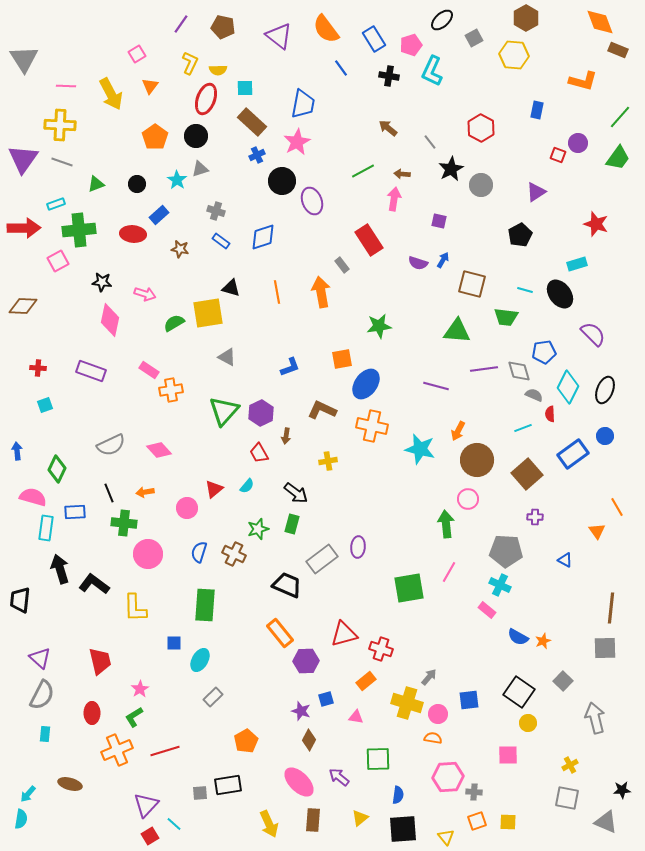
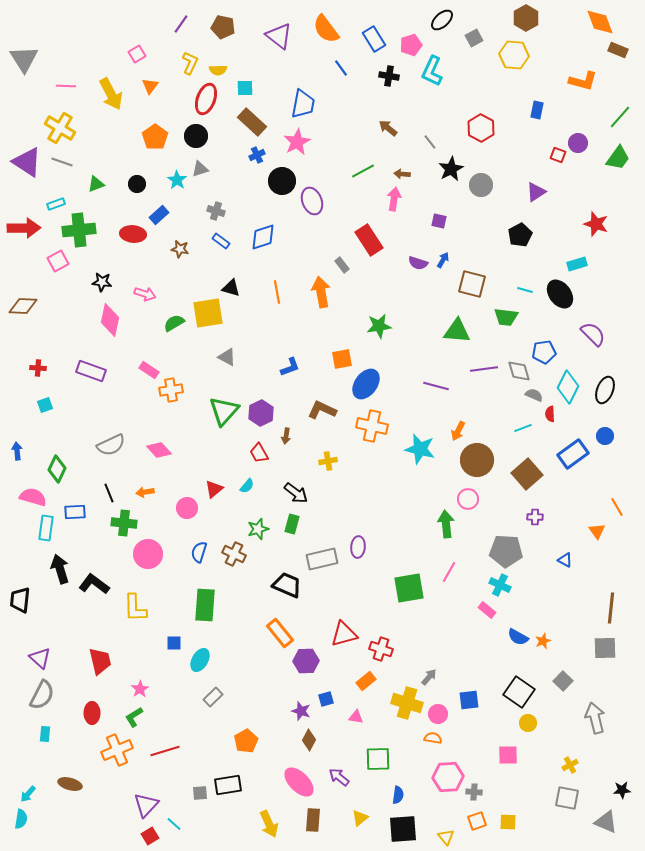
yellow cross at (60, 125): moved 3 px down; rotated 28 degrees clockwise
purple triangle at (23, 159): moved 4 px right, 3 px down; rotated 32 degrees counterclockwise
gray rectangle at (322, 559): rotated 24 degrees clockwise
